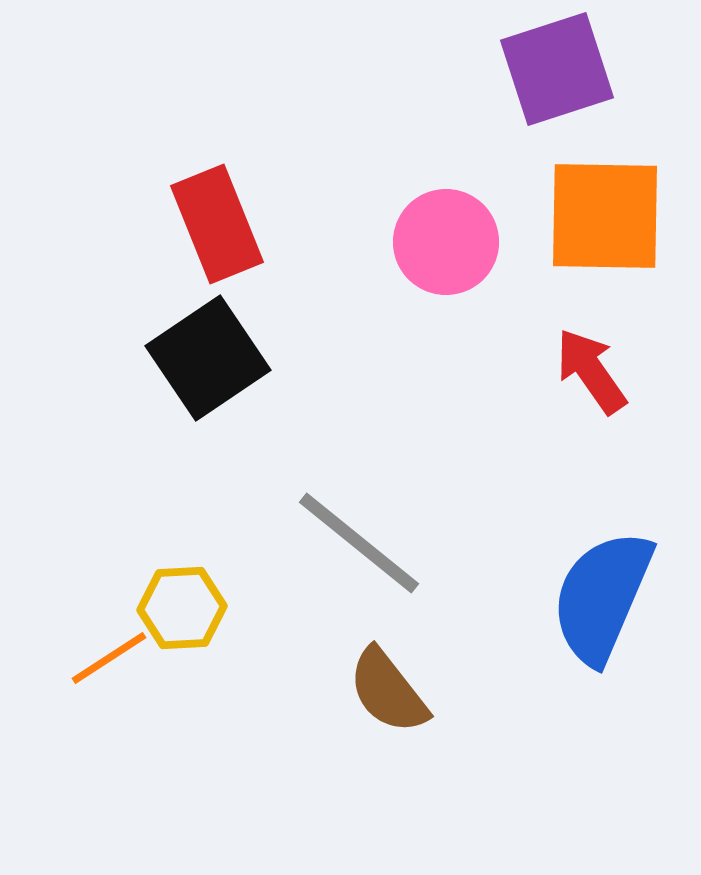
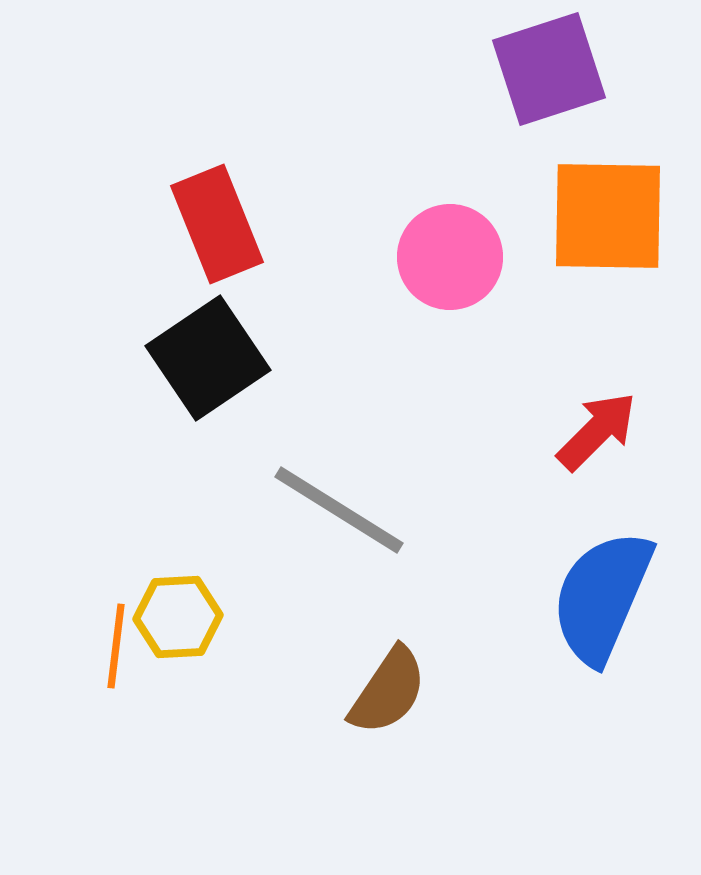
purple square: moved 8 px left
orange square: moved 3 px right
pink circle: moved 4 px right, 15 px down
red arrow: moved 6 px right, 60 px down; rotated 80 degrees clockwise
gray line: moved 20 px left, 33 px up; rotated 7 degrees counterclockwise
yellow hexagon: moved 4 px left, 9 px down
orange line: moved 7 px right, 12 px up; rotated 50 degrees counterclockwise
brown semicircle: rotated 108 degrees counterclockwise
